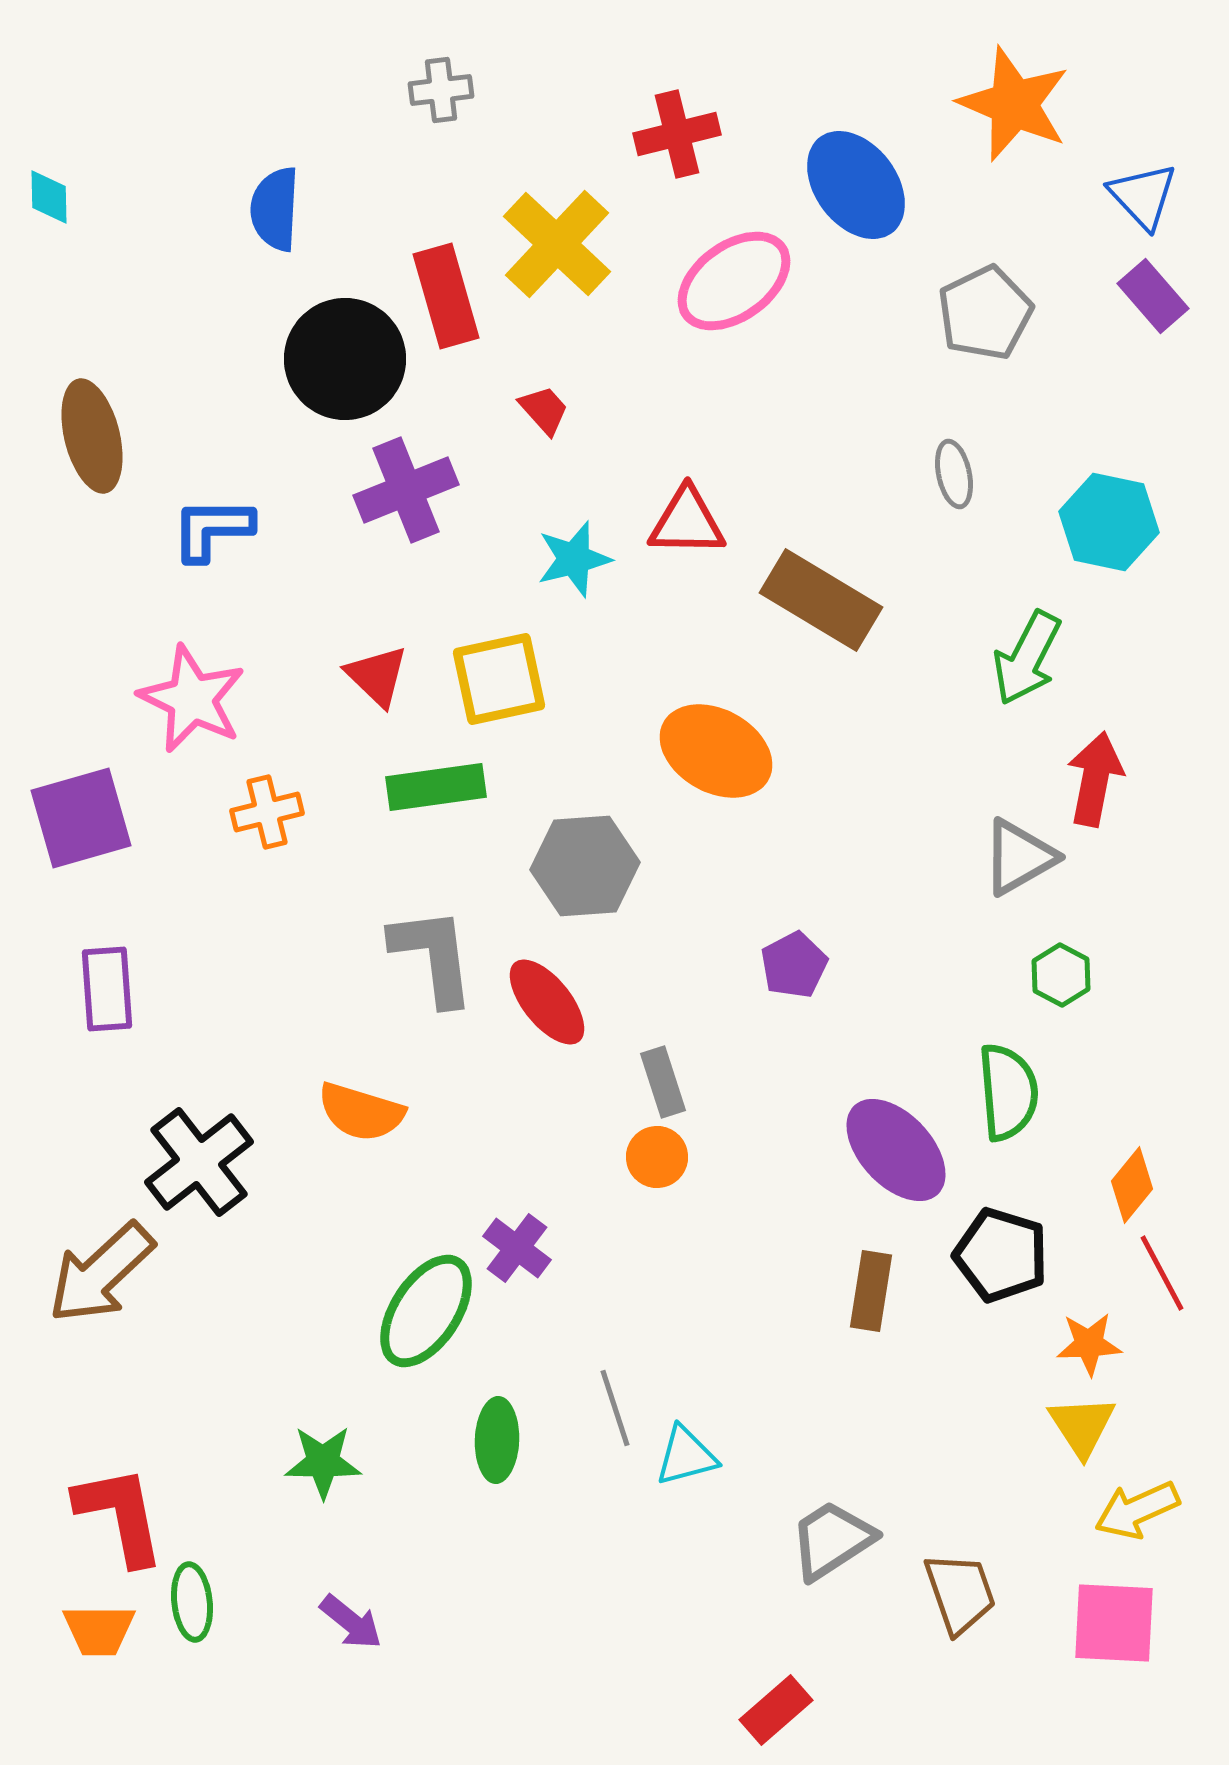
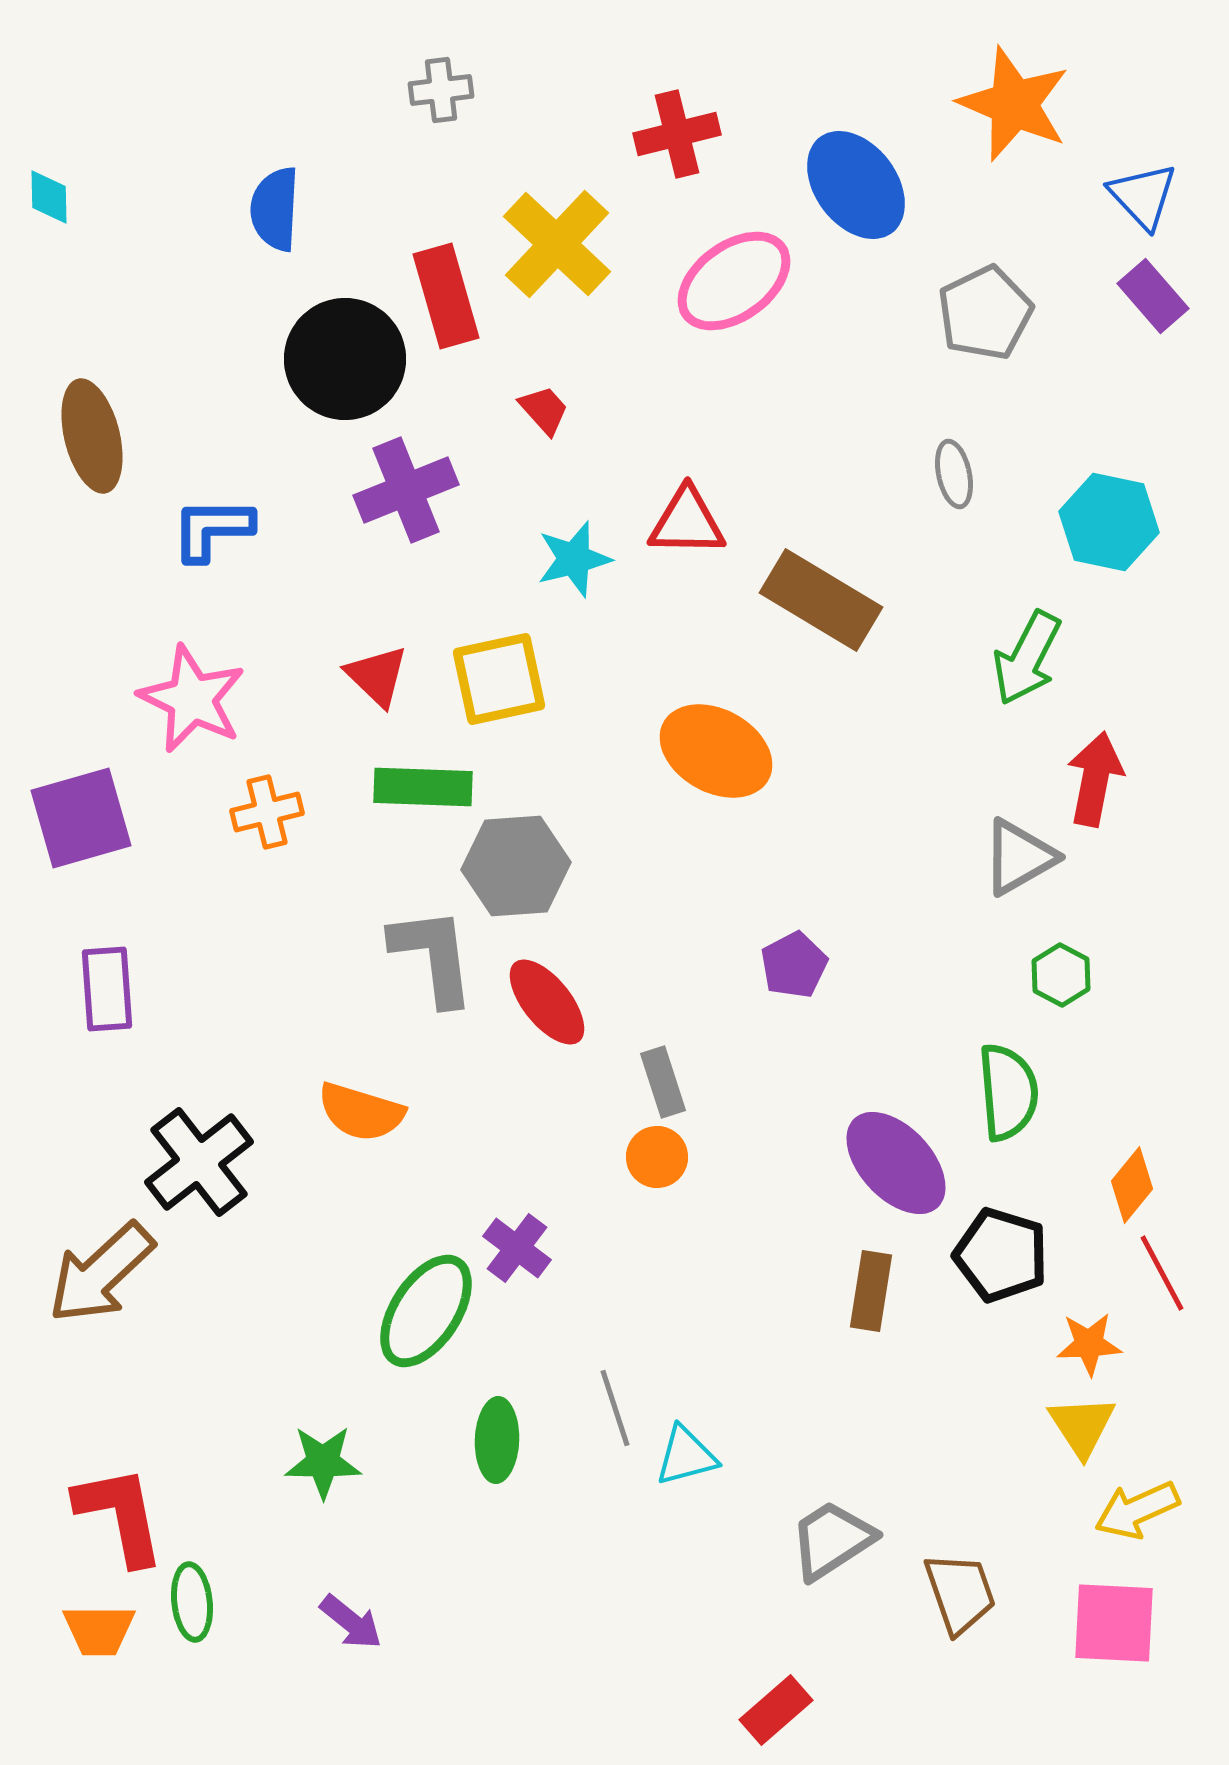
green rectangle at (436, 787): moved 13 px left; rotated 10 degrees clockwise
gray hexagon at (585, 866): moved 69 px left
purple ellipse at (896, 1150): moved 13 px down
